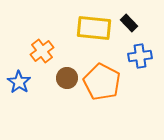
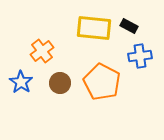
black rectangle: moved 3 px down; rotated 18 degrees counterclockwise
brown circle: moved 7 px left, 5 px down
blue star: moved 2 px right
